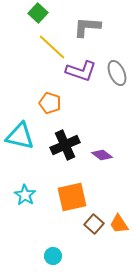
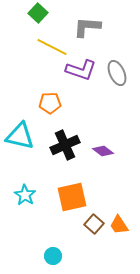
yellow line: rotated 16 degrees counterclockwise
purple L-shape: moved 1 px up
orange pentagon: rotated 20 degrees counterclockwise
purple diamond: moved 1 px right, 4 px up
orange trapezoid: moved 1 px down
